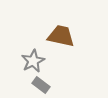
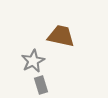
gray rectangle: rotated 36 degrees clockwise
